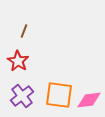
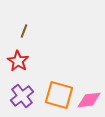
orange square: rotated 8 degrees clockwise
